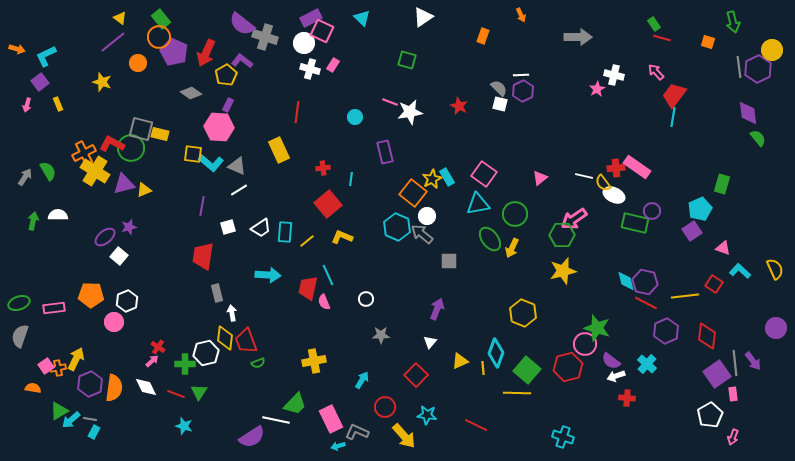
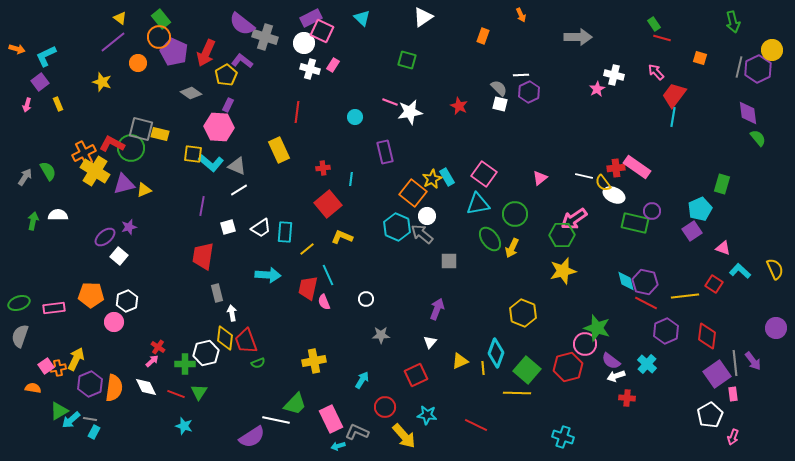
orange square at (708, 42): moved 8 px left, 16 px down
gray line at (739, 67): rotated 20 degrees clockwise
purple hexagon at (523, 91): moved 6 px right, 1 px down
yellow line at (307, 241): moved 8 px down
red square at (416, 375): rotated 20 degrees clockwise
